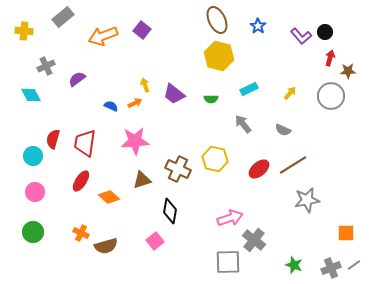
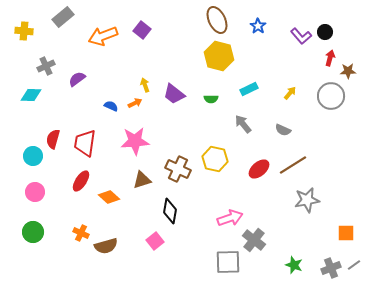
cyan diamond at (31, 95): rotated 60 degrees counterclockwise
